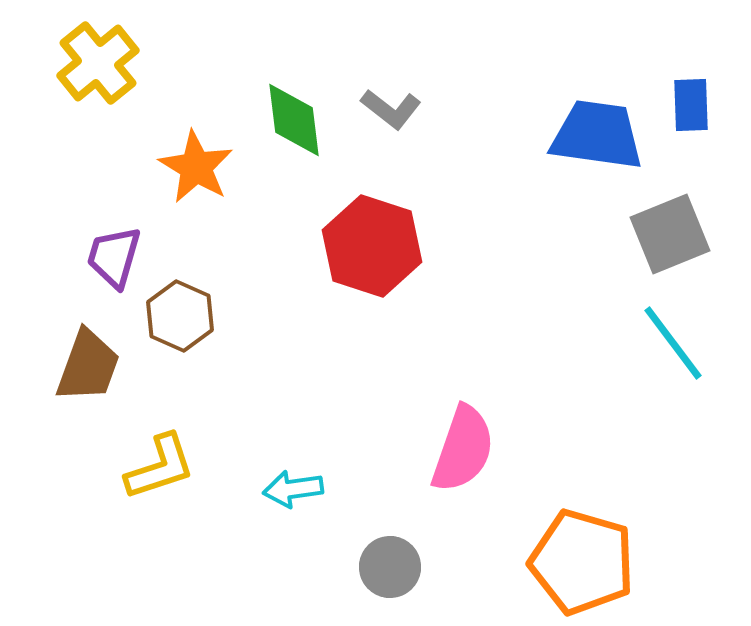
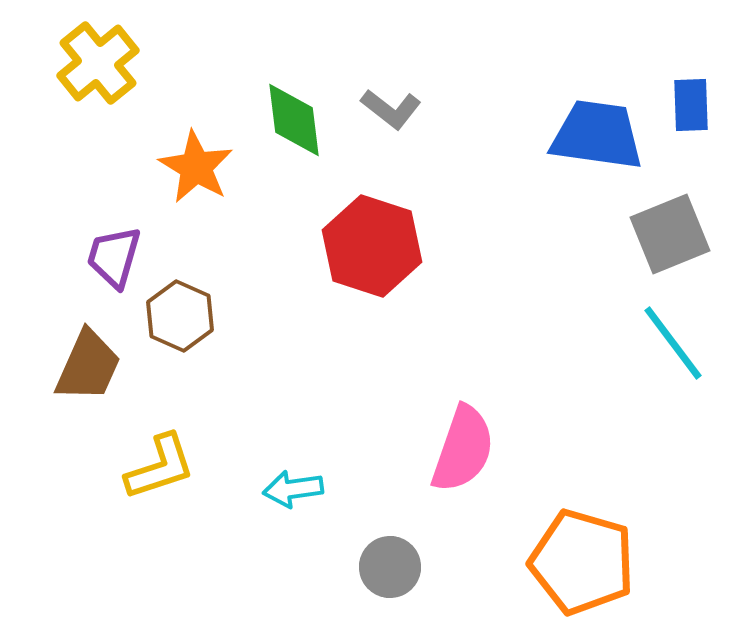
brown trapezoid: rotated 4 degrees clockwise
